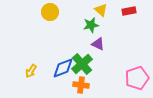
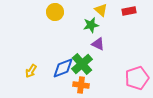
yellow circle: moved 5 px right
